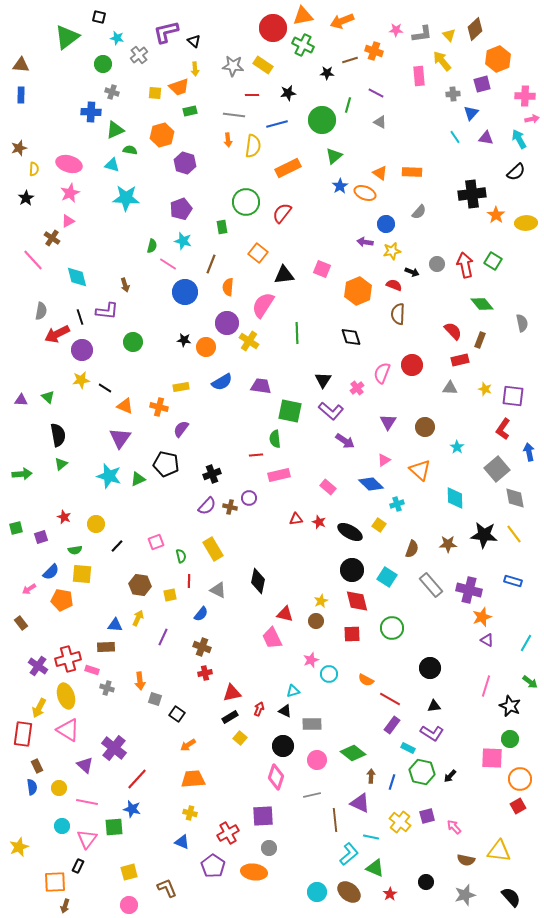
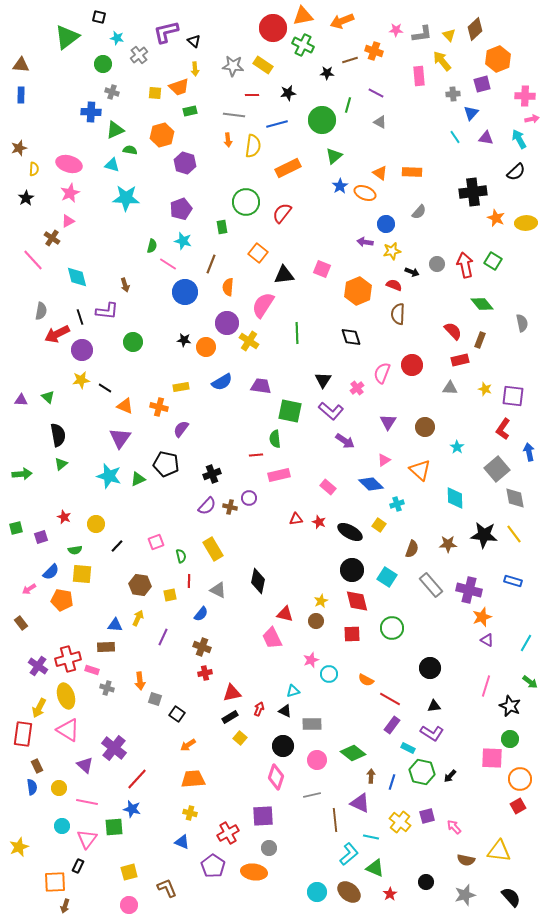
black cross at (472, 194): moved 1 px right, 2 px up
orange star at (496, 215): moved 3 px down; rotated 12 degrees counterclockwise
